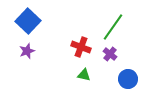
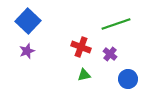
green line: moved 3 px right, 3 px up; rotated 36 degrees clockwise
green triangle: rotated 24 degrees counterclockwise
